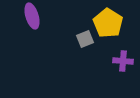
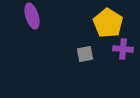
gray square: moved 15 px down; rotated 12 degrees clockwise
purple cross: moved 12 px up
